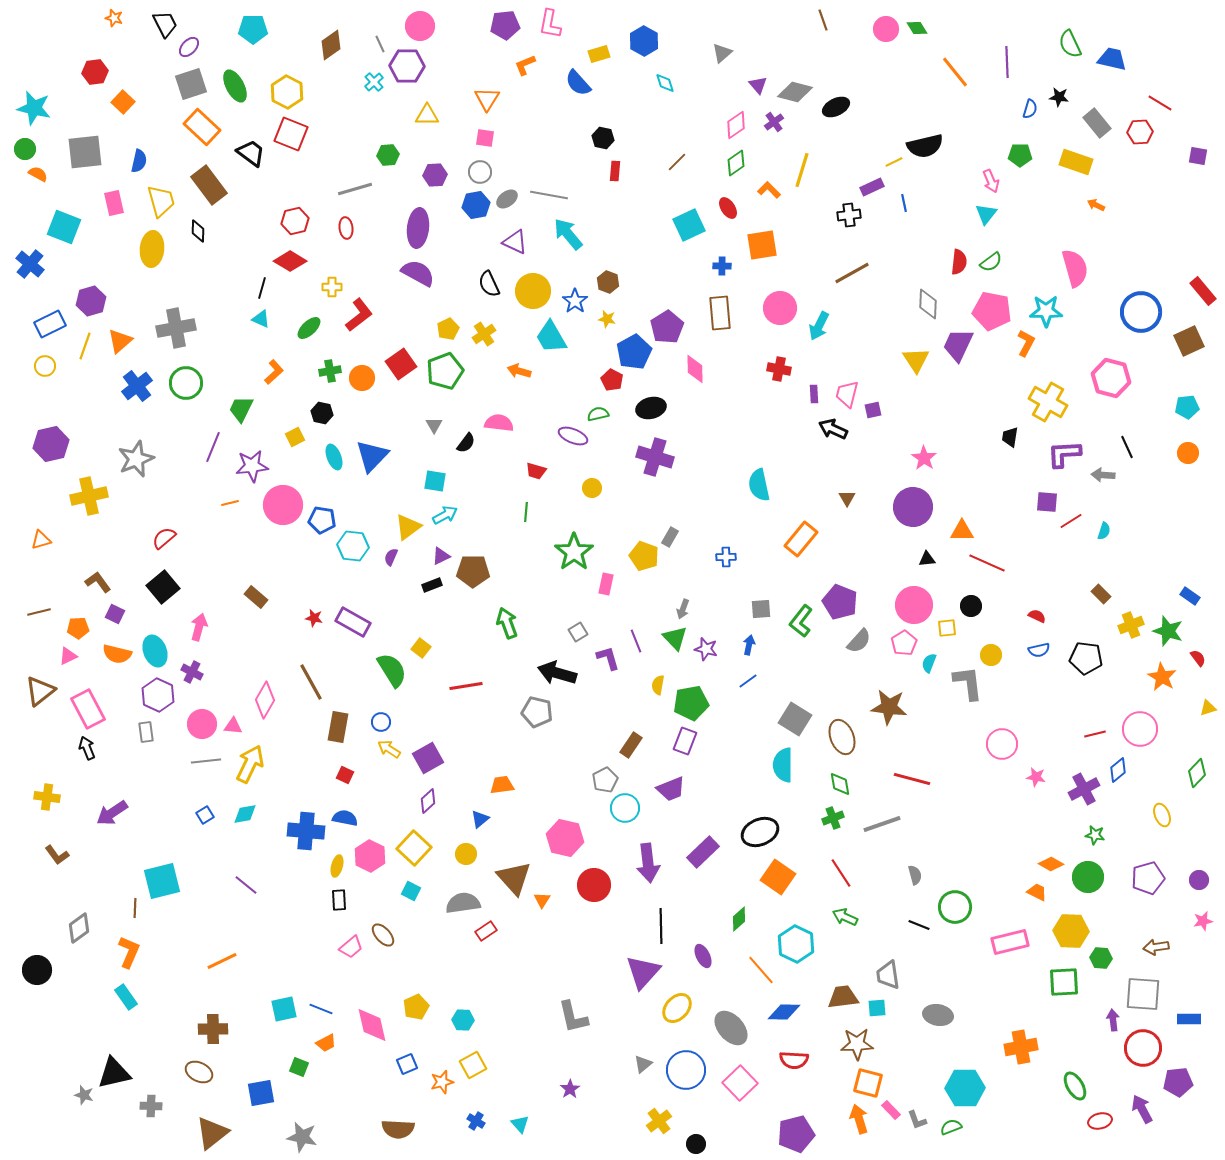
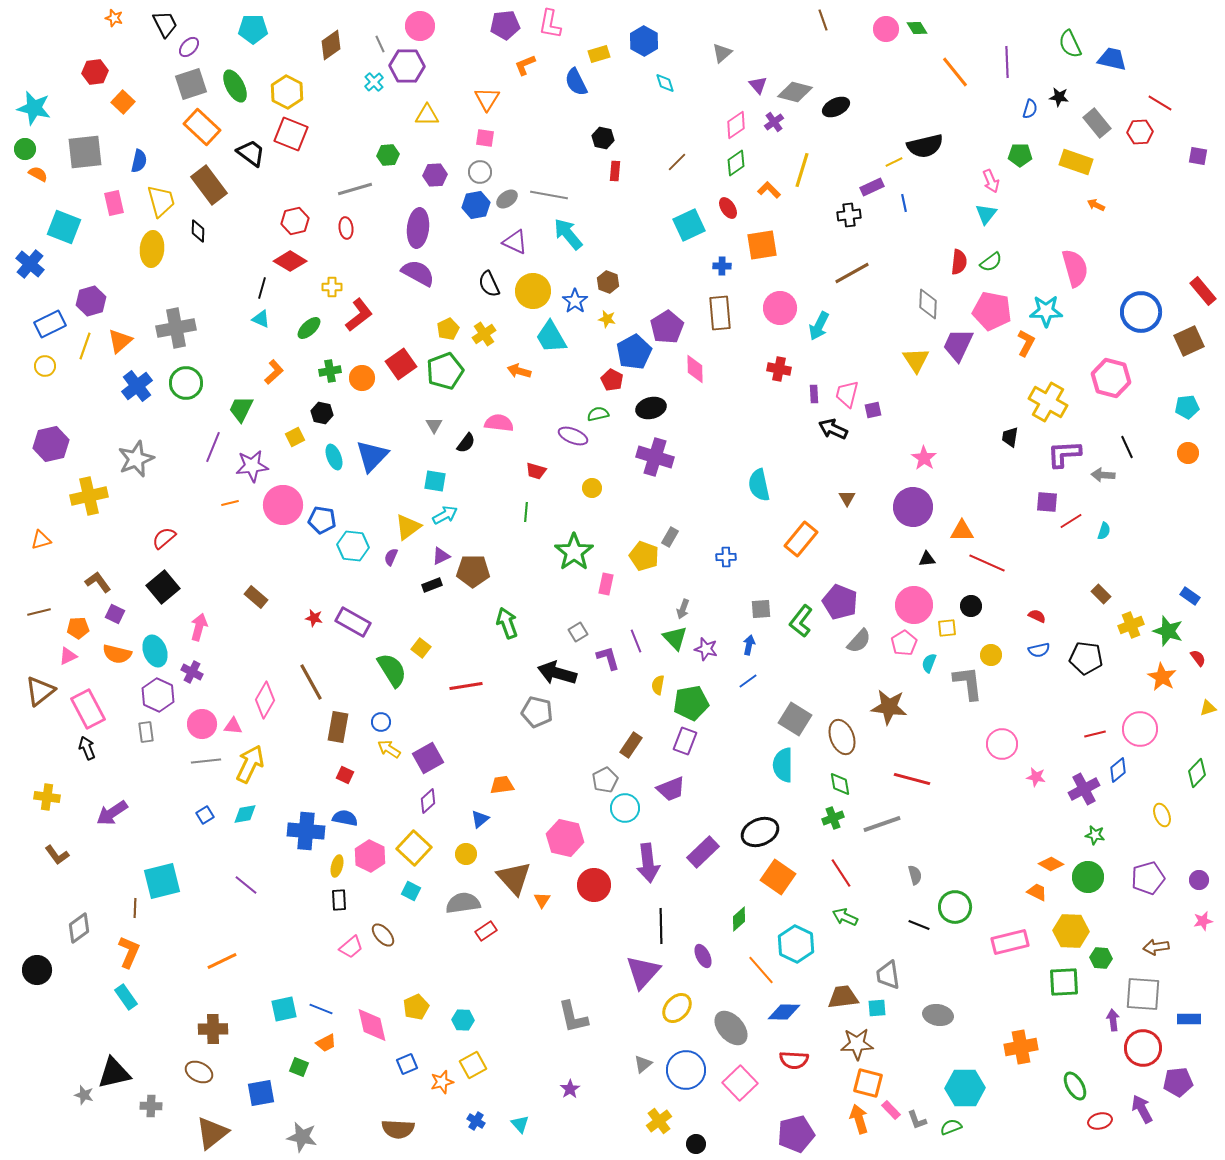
blue semicircle at (578, 83): moved 2 px left, 1 px up; rotated 16 degrees clockwise
